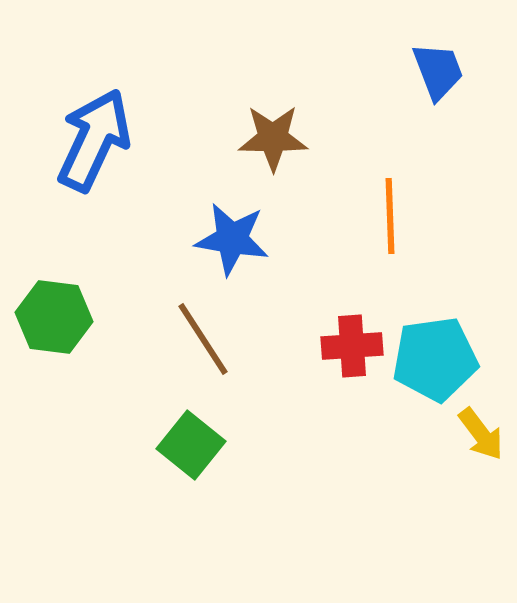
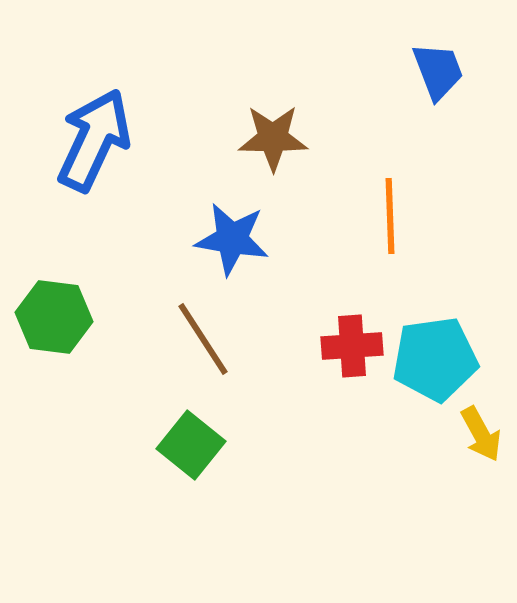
yellow arrow: rotated 8 degrees clockwise
